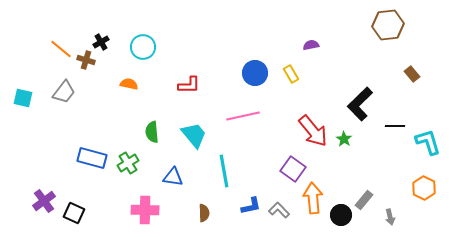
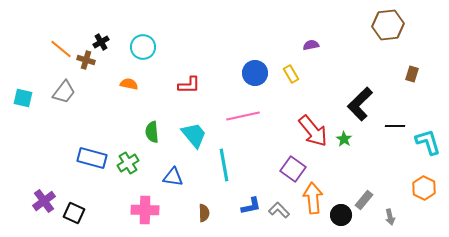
brown rectangle: rotated 56 degrees clockwise
cyan line: moved 6 px up
